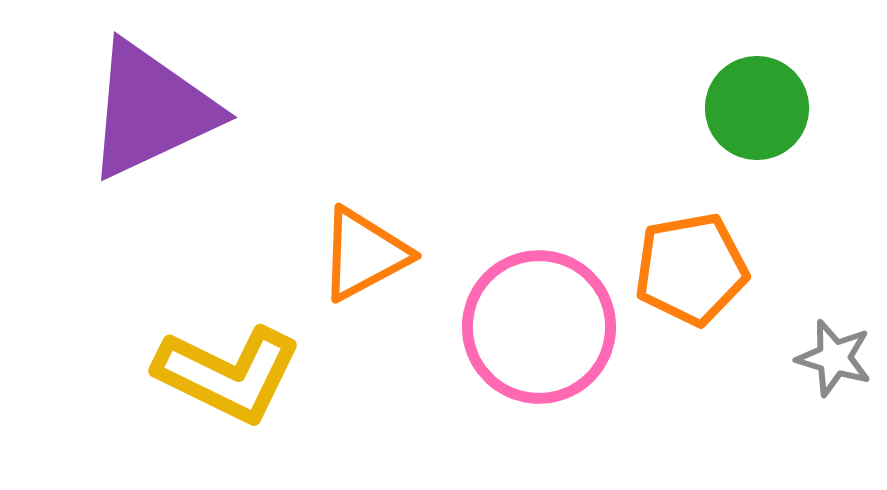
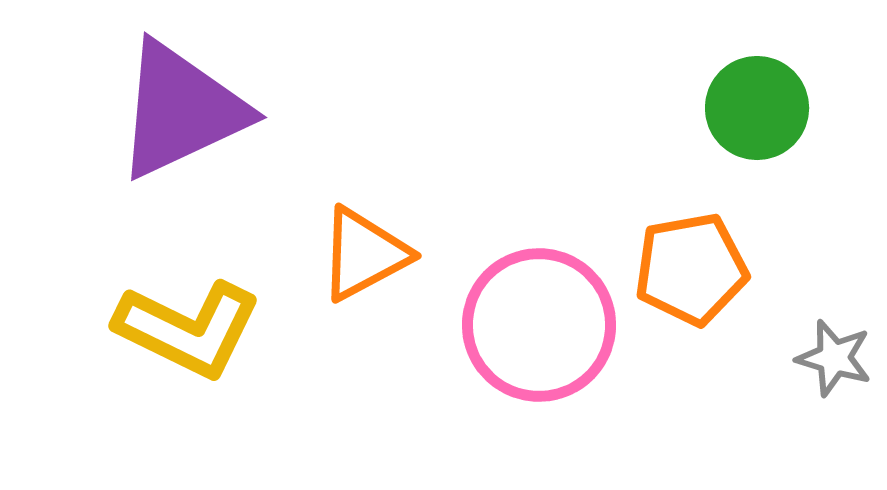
purple triangle: moved 30 px right
pink circle: moved 2 px up
yellow L-shape: moved 40 px left, 45 px up
